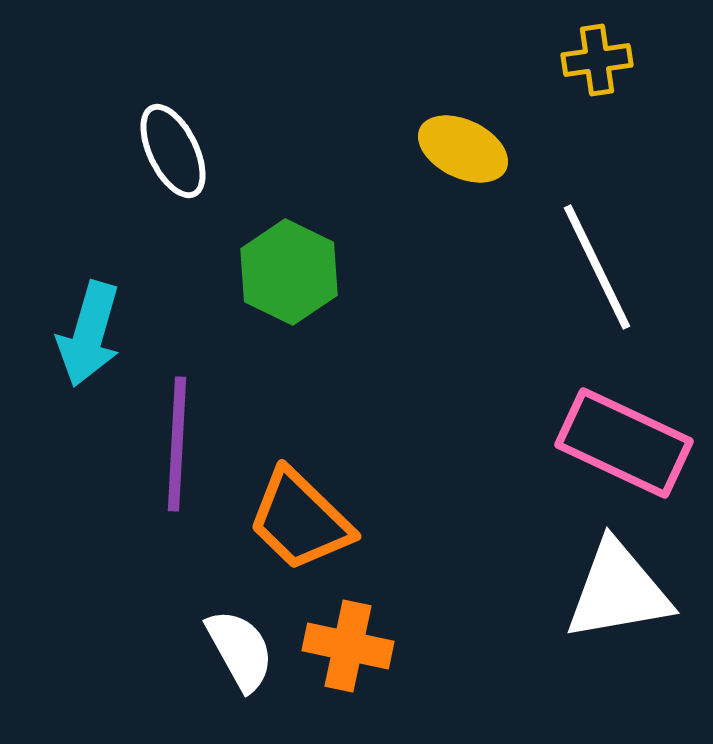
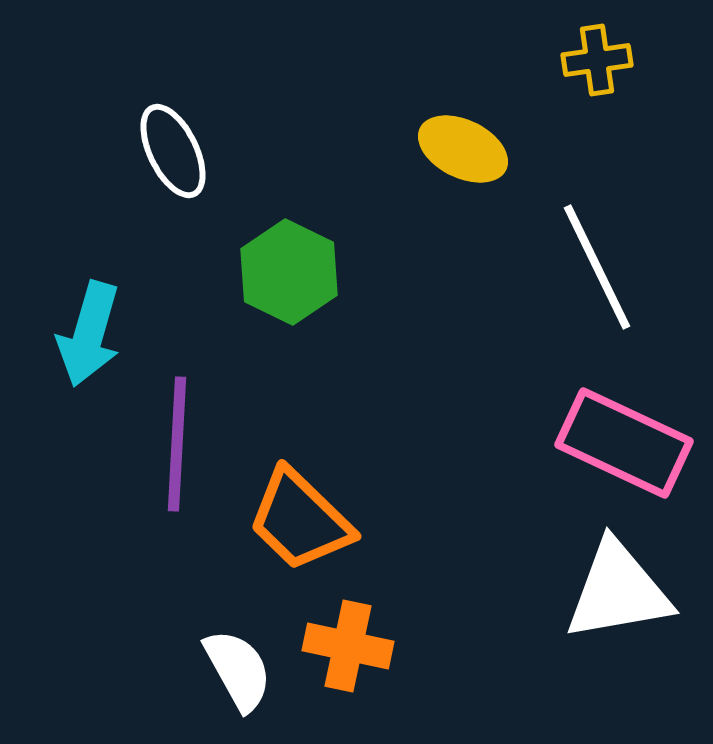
white semicircle: moved 2 px left, 20 px down
